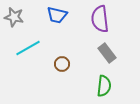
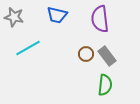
gray rectangle: moved 3 px down
brown circle: moved 24 px right, 10 px up
green semicircle: moved 1 px right, 1 px up
